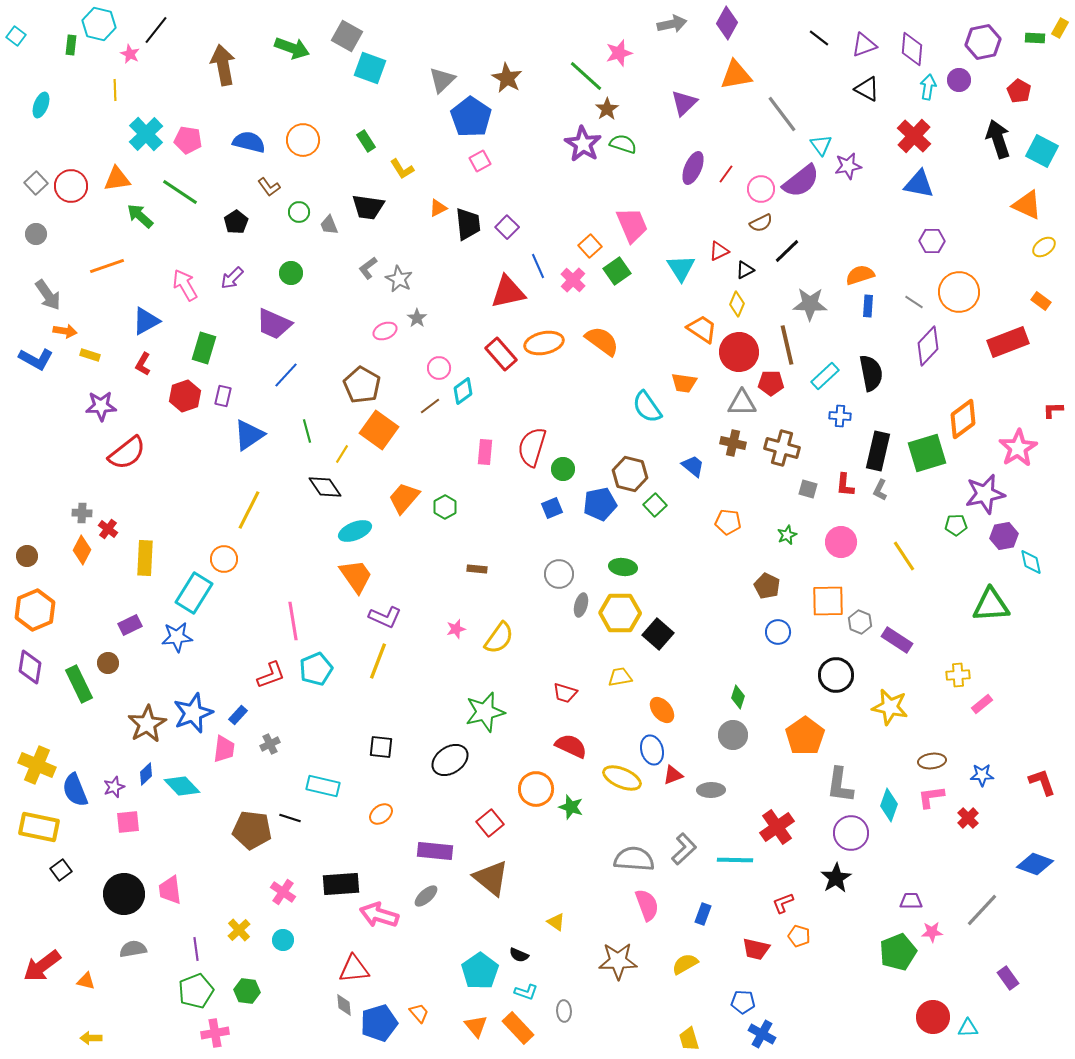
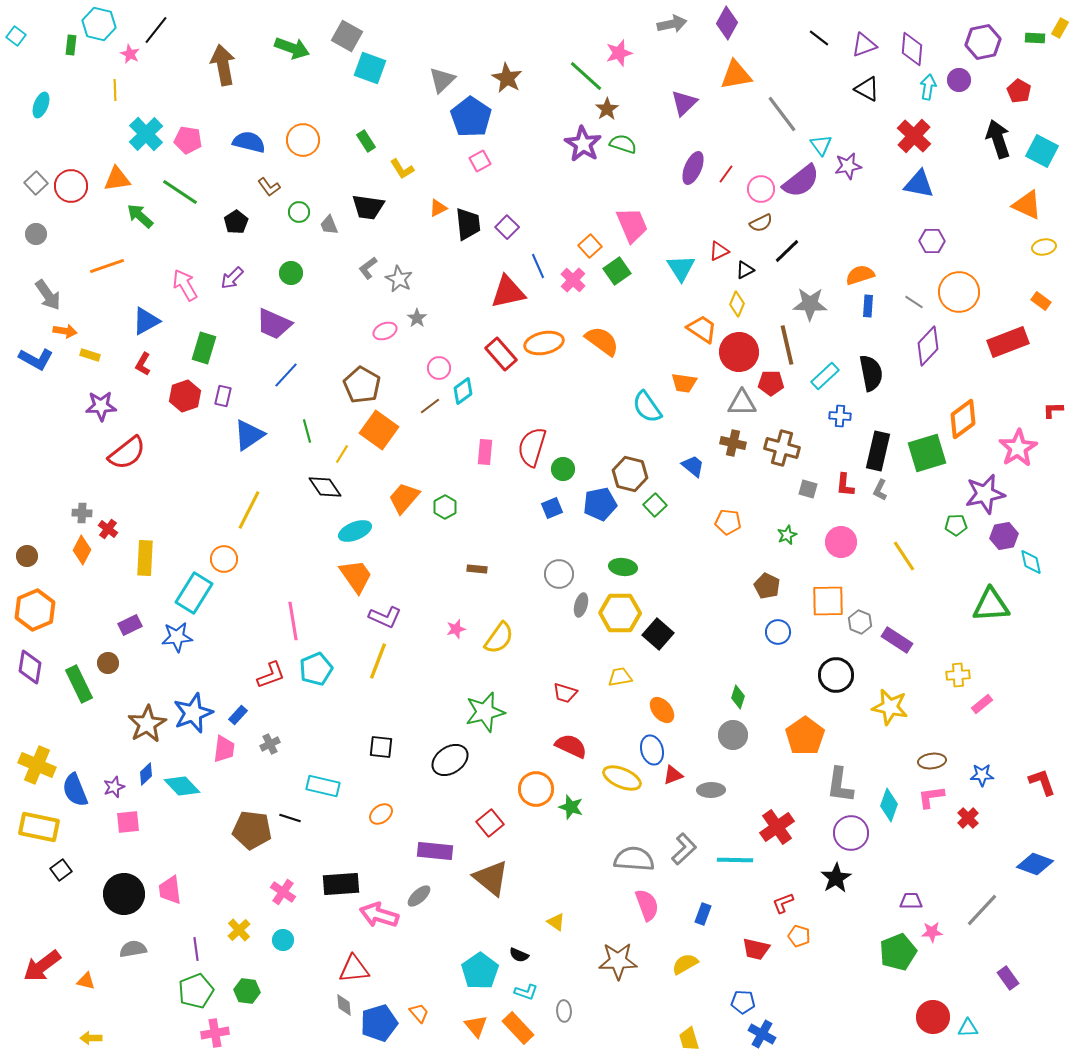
yellow ellipse at (1044, 247): rotated 25 degrees clockwise
gray ellipse at (426, 896): moved 7 px left
